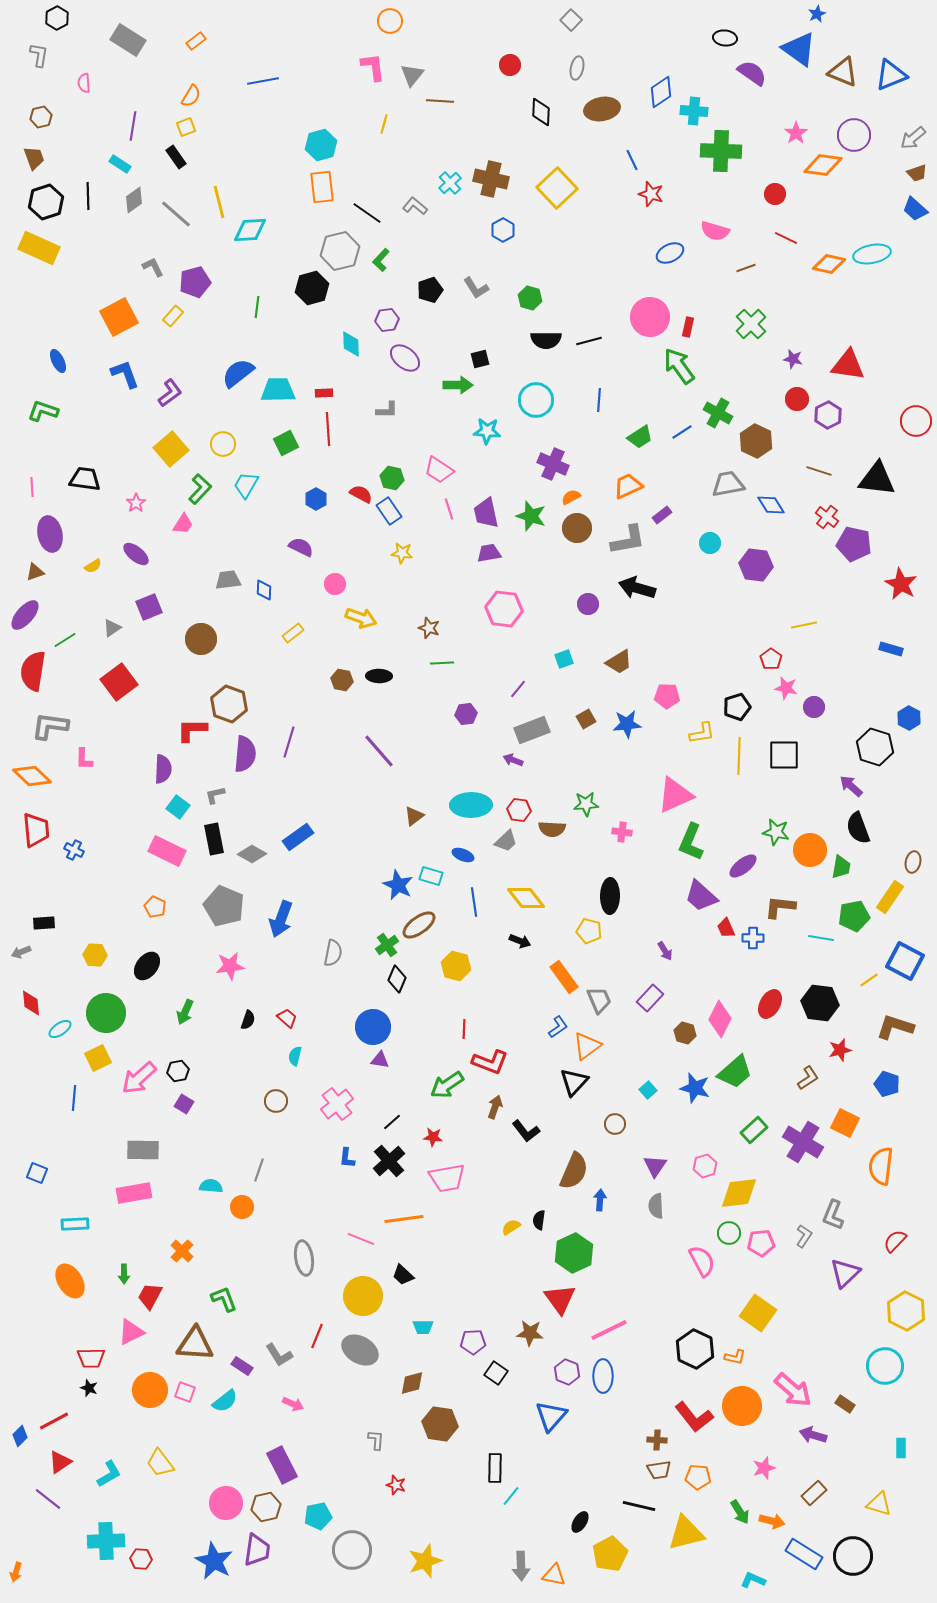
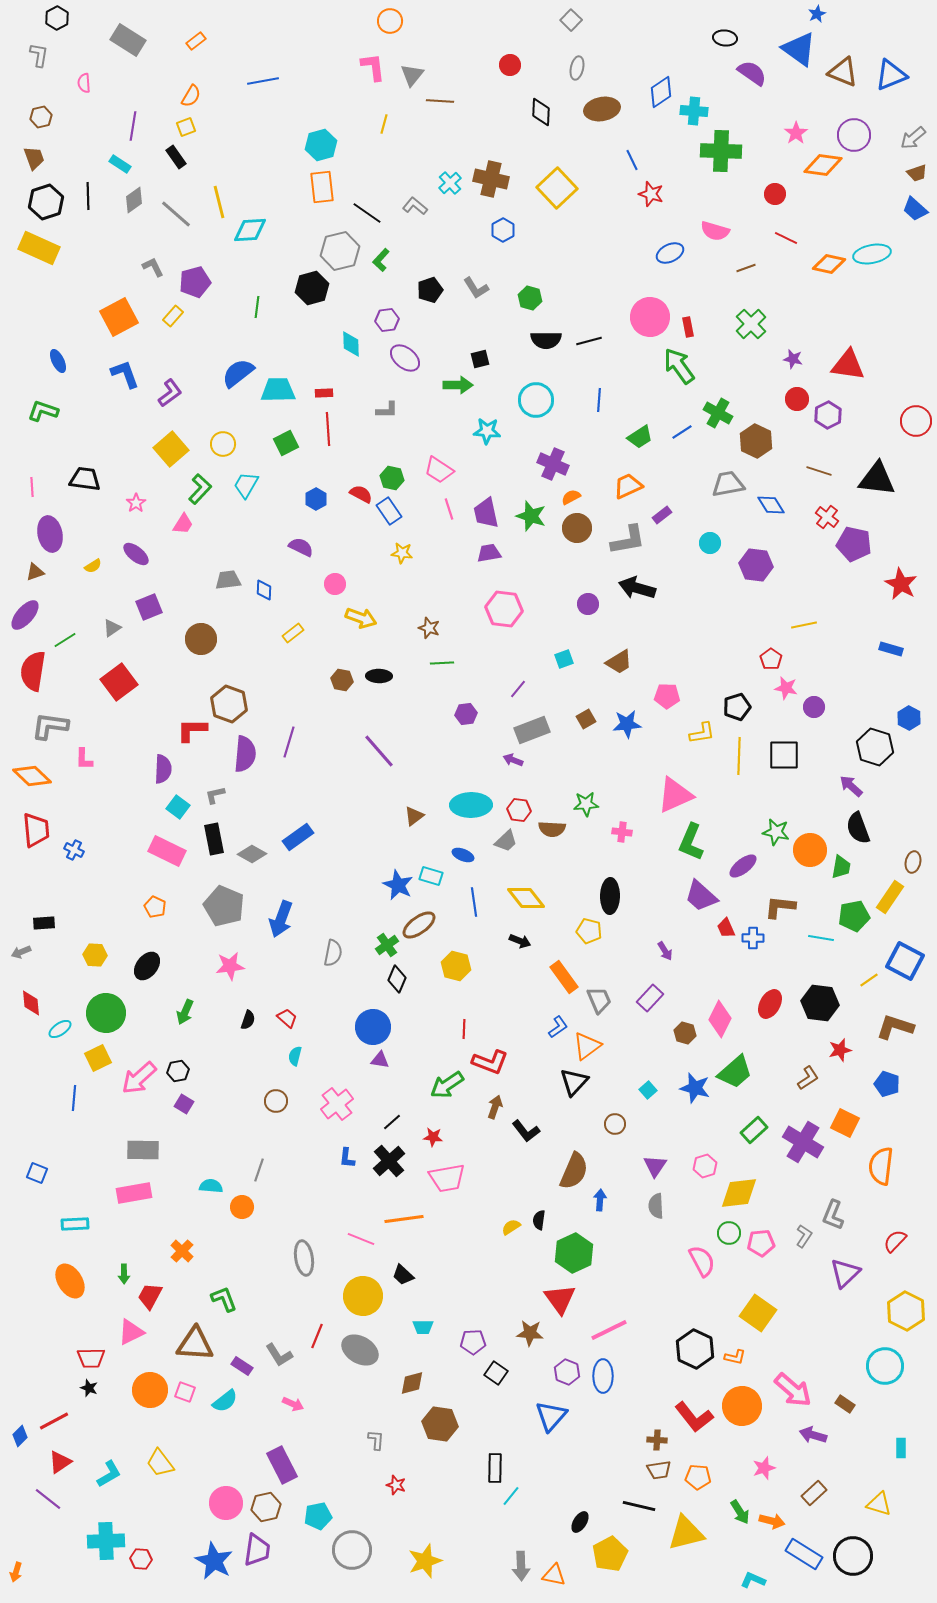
red rectangle at (688, 327): rotated 24 degrees counterclockwise
